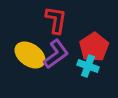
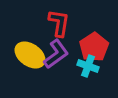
red L-shape: moved 3 px right, 3 px down
